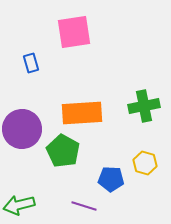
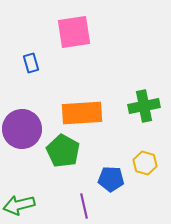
purple line: rotated 60 degrees clockwise
